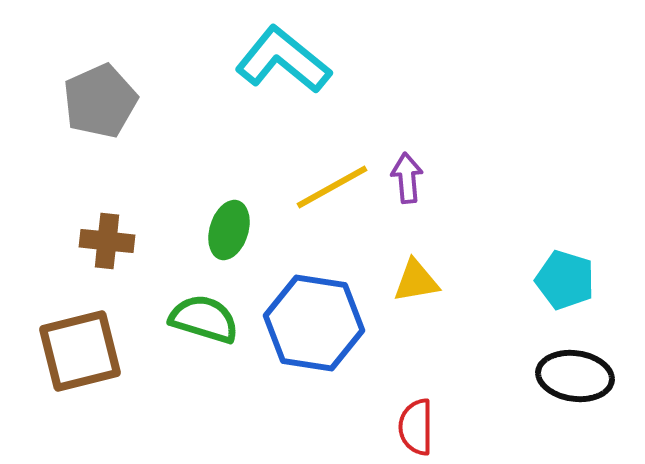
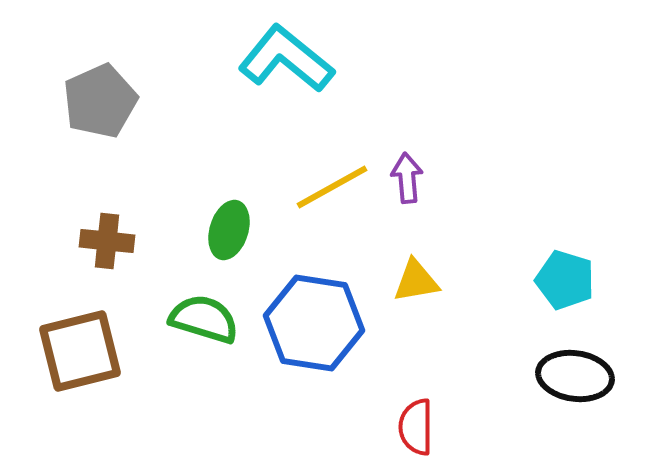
cyan L-shape: moved 3 px right, 1 px up
